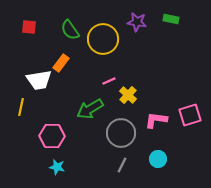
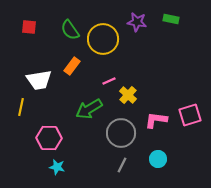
orange rectangle: moved 11 px right, 3 px down
green arrow: moved 1 px left
pink hexagon: moved 3 px left, 2 px down
